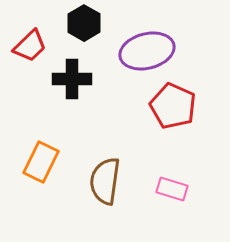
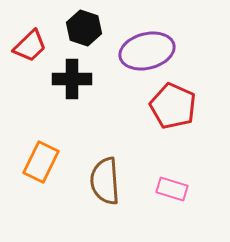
black hexagon: moved 5 px down; rotated 12 degrees counterclockwise
brown semicircle: rotated 12 degrees counterclockwise
